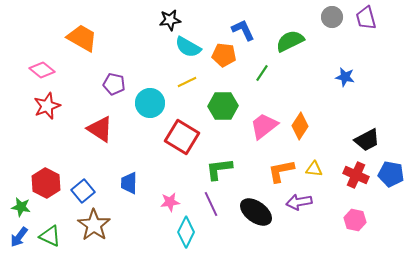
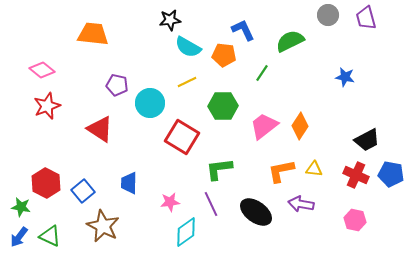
gray circle: moved 4 px left, 2 px up
orange trapezoid: moved 11 px right, 4 px up; rotated 24 degrees counterclockwise
purple pentagon: moved 3 px right, 1 px down
purple arrow: moved 2 px right, 2 px down; rotated 20 degrees clockwise
brown star: moved 9 px right, 1 px down; rotated 8 degrees counterclockwise
cyan diamond: rotated 28 degrees clockwise
